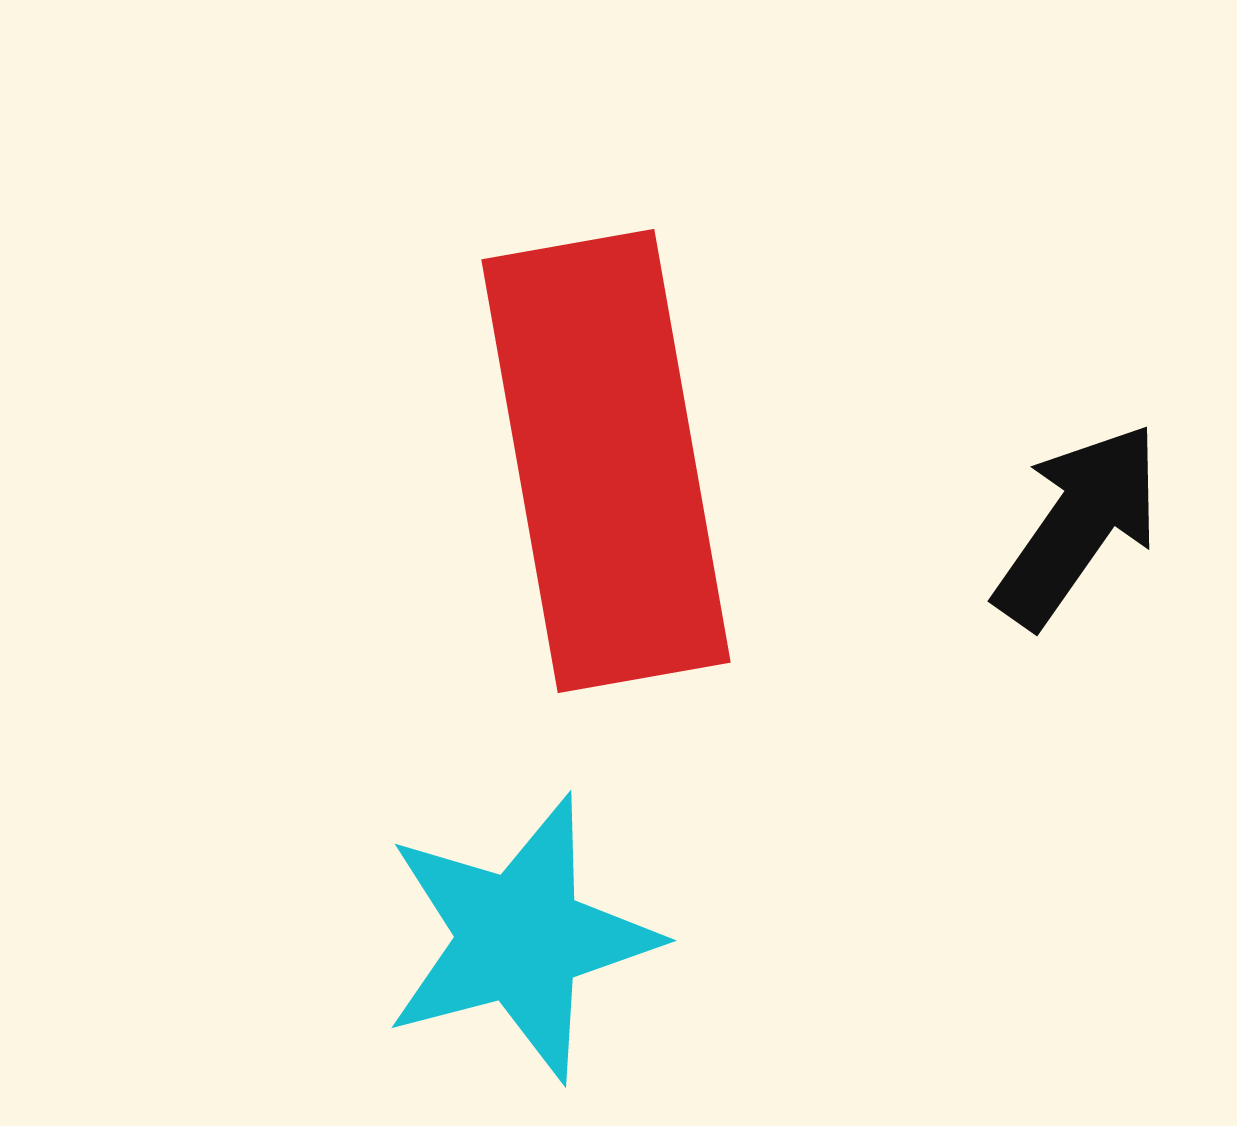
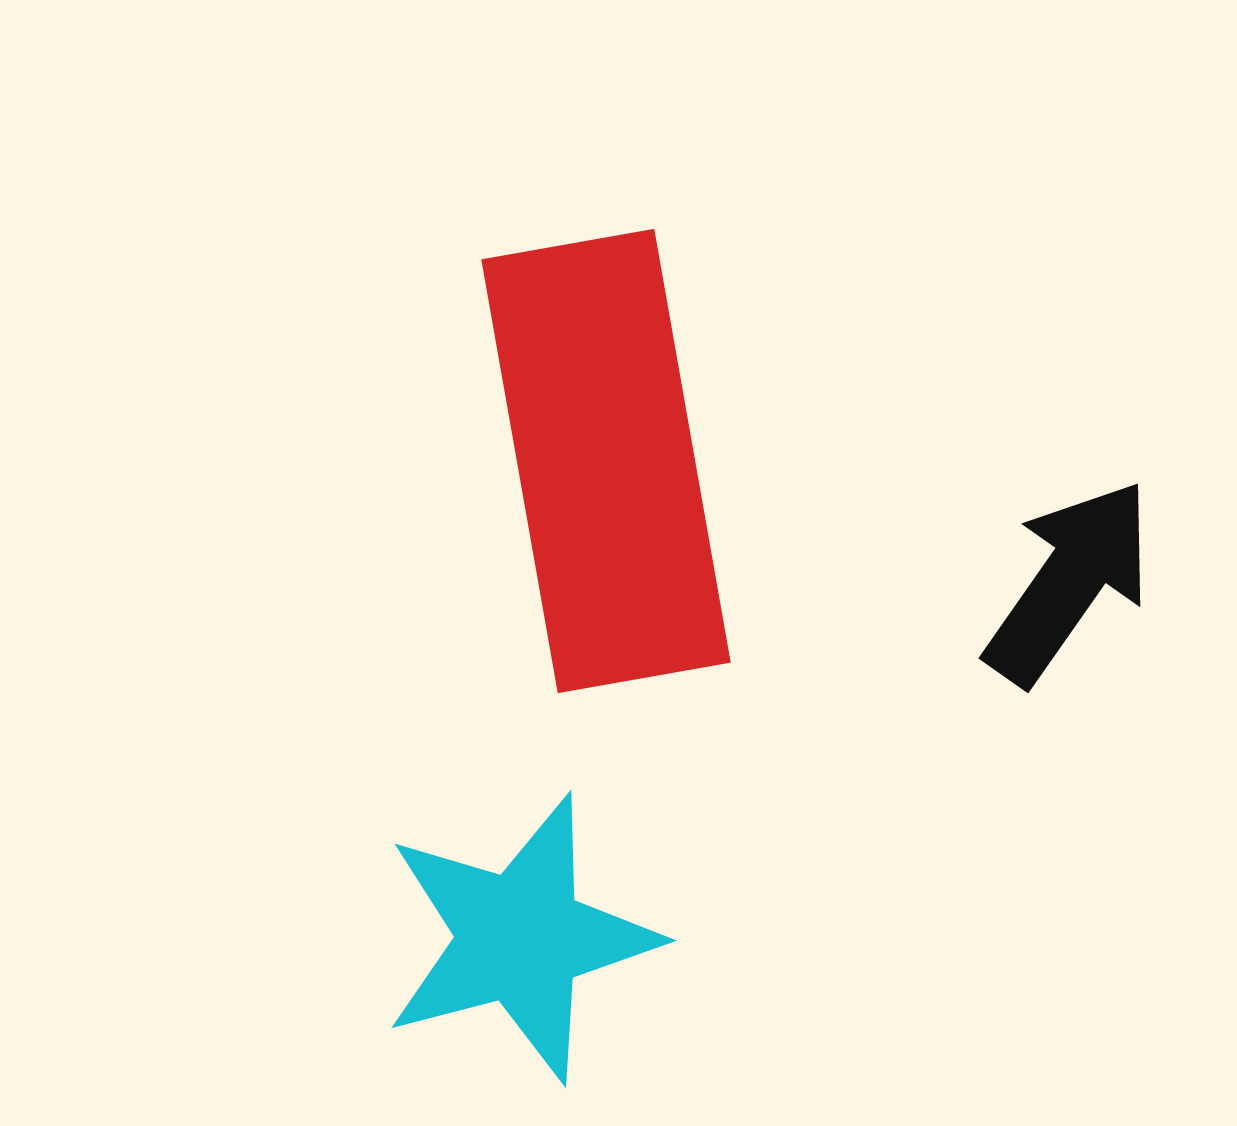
black arrow: moved 9 px left, 57 px down
